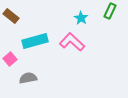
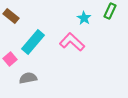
cyan star: moved 3 px right
cyan rectangle: moved 2 px left, 1 px down; rotated 35 degrees counterclockwise
